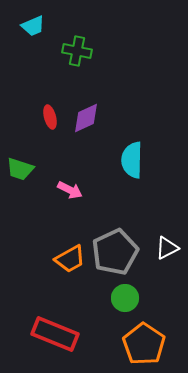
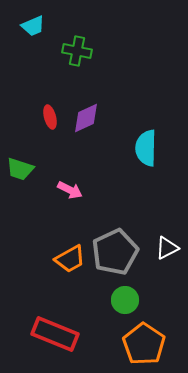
cyan semicircle: moved 14 px right, 12 px up
green circle: moved 2 px down
